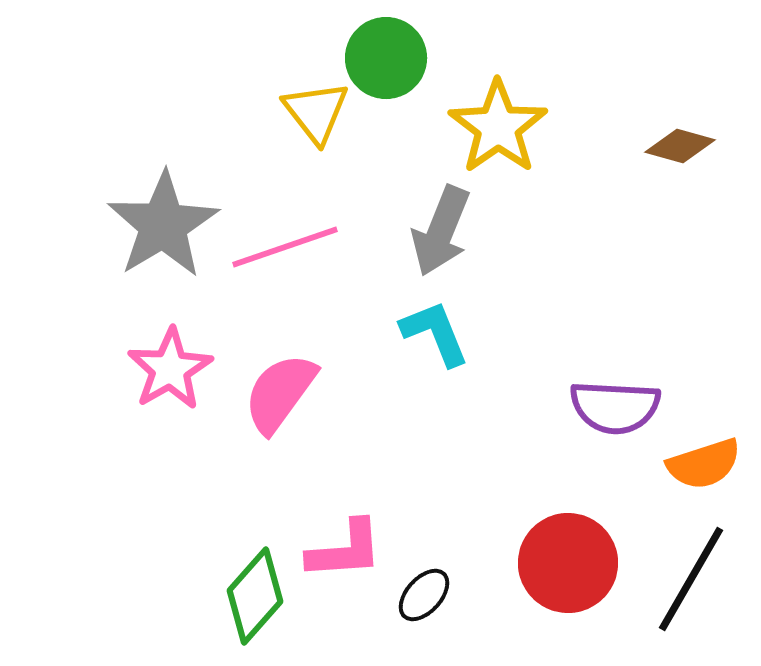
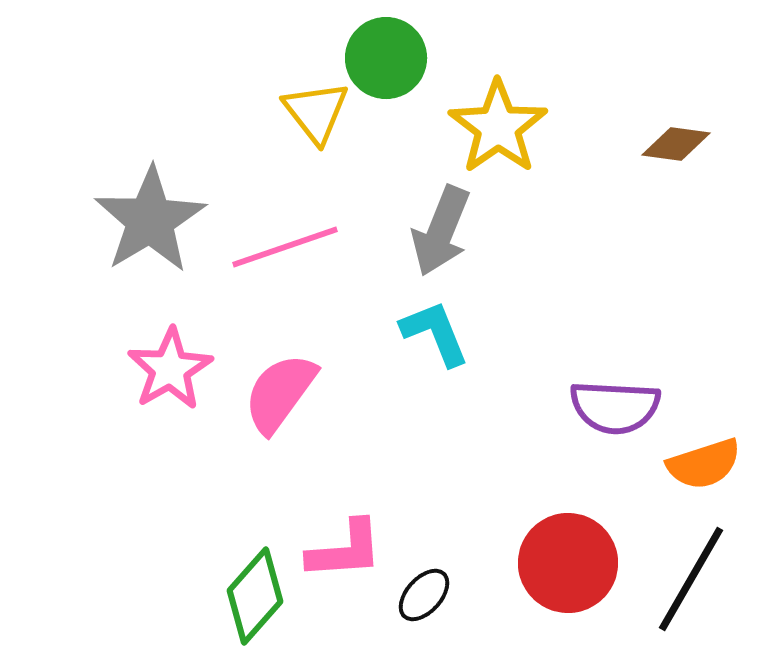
brown diamond: moved 4 px left, 2 px up; rotated 8 degrees counterclockwise
gray star: moved 13 px left, 5 px up
